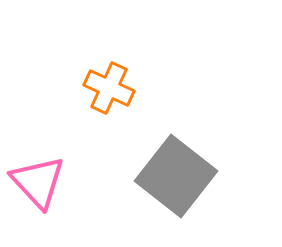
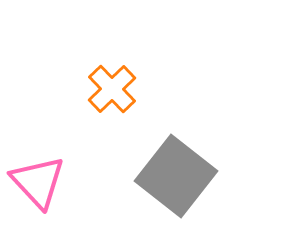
orange cross: moved 3 px right, 1 px down; rotated 21 degrees clockwise
